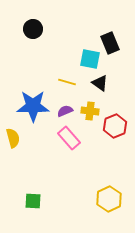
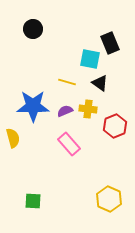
yellow cross: moved 2 px left, 2 px up
pink rectangle: moved 6 px down
yellow hexagon: rotated 10 degrees counterclockwise
